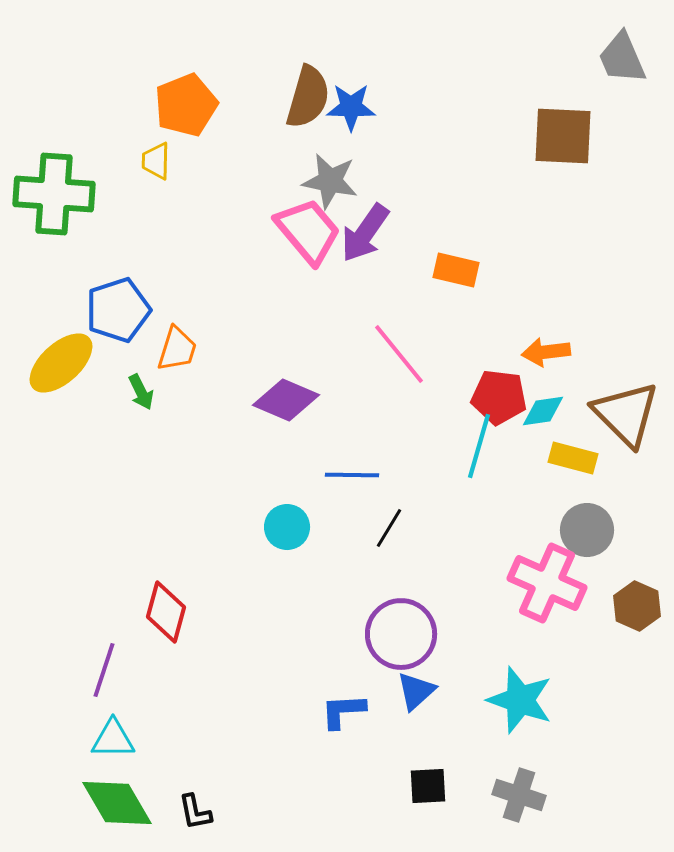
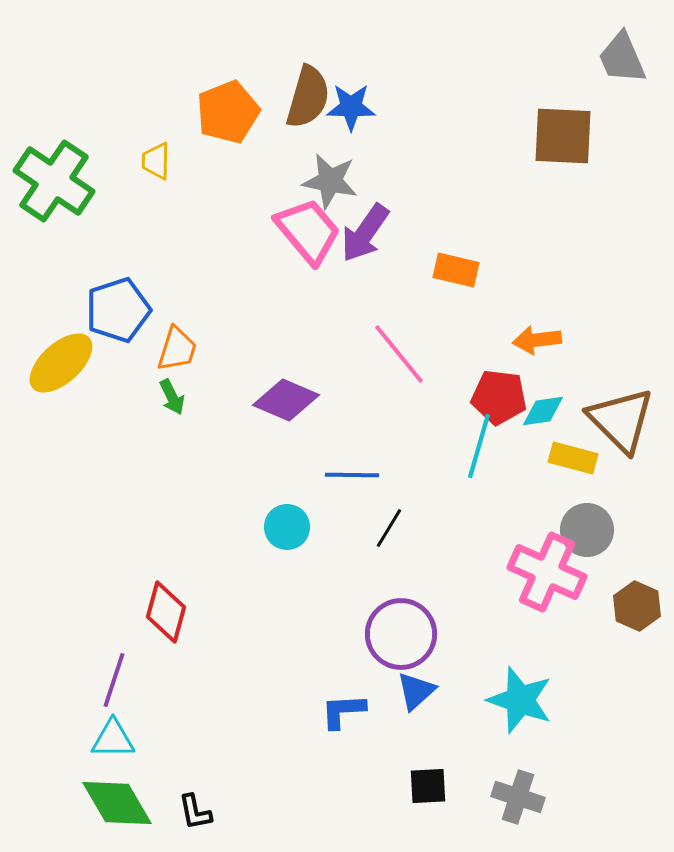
orange pentagon: moved 42 px right, 7 px down
green cross: moved 13 px up; rotated 30 degrees clockwise
orange arrow: moved 9 px left, 12 px up
green arrow: moved 31 px right, 5 px down
brown triangle: moved 5 px left, 6 px down
pink cross: moved 11 px up
purple line: moved 10 px right, 10 px down
gray cross: moved 1 px left, 2 px down
